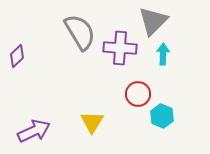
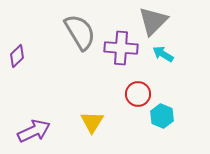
purple cross: moved 1 px right
cyan arrow: rotated 60 degrees counterclockwise
